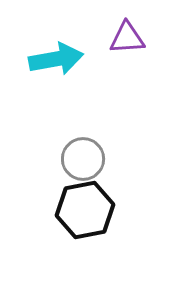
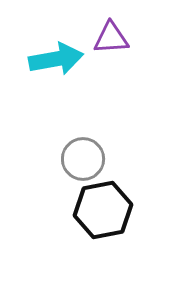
purple triangle: moved 16 px left
black hexagon: moved 18 px right
